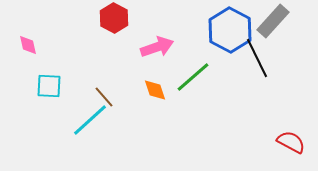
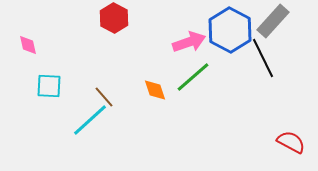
pink arrow: moved 32 px right, 5 px up
black line: moved 6 px right
